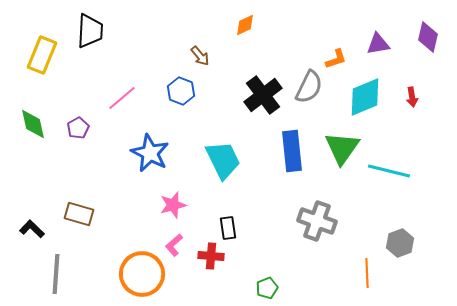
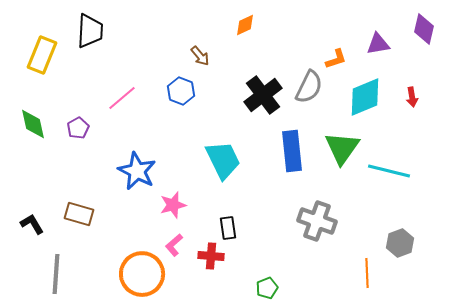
purple diamond: moved 4 px left, 8 px up
blue star: moved 13 px left, 18 px down
black L-shape: moved 5 px up; rotated 15 degrees clockwise
